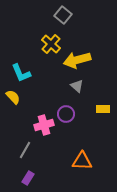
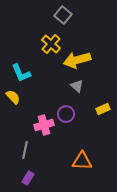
yellow rectangle: rotated 24 degrees counterclockwise
gray line: rotated 18 degrees counterclockwise
